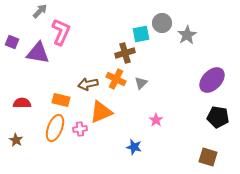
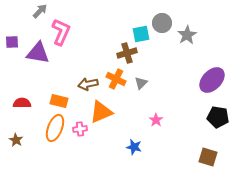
purple square: rotated 24 degrees counterclockwise
brown cross: moved 2 px right
orange rectangle: moved 2 px left, 1 px down
